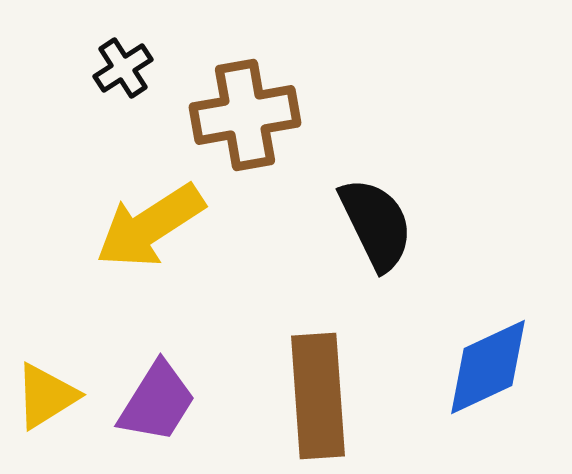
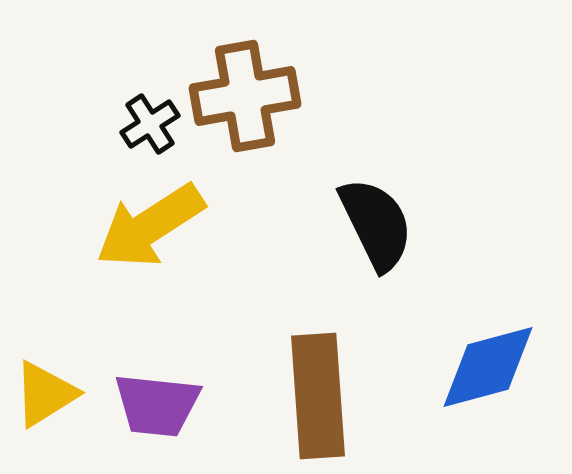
black cross: moved 27 px right, 56 px down
brown cross: moved 19 px up
blue diamond: rotated 10 degrees clockwise
yellow triangle: moved 1 px left, 2 px up
purple trapezoid: moved 3 px down; rotated 64 degrees clockwise
